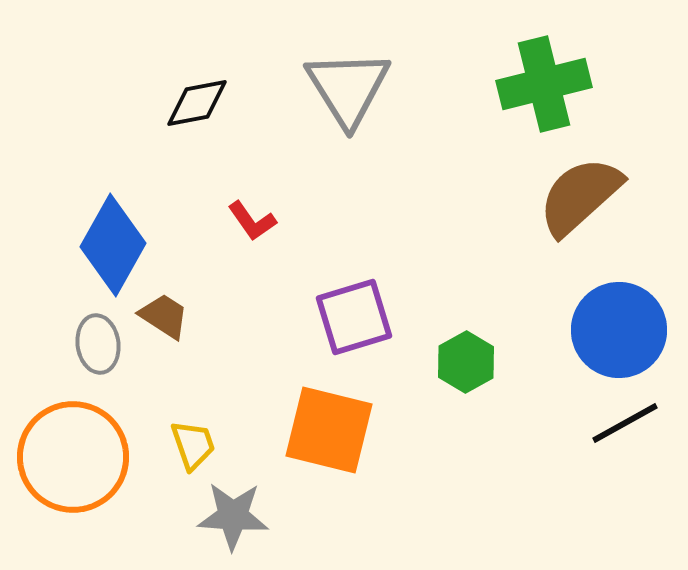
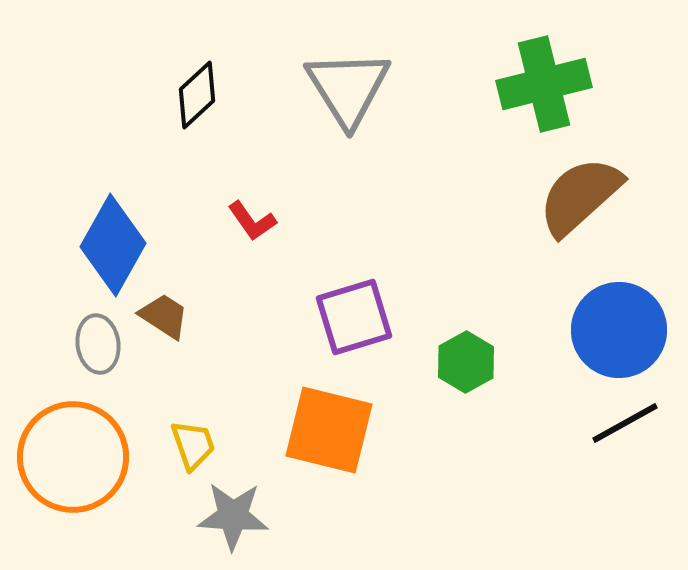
black diamond: moved 8 px up; rotated 32 degrees counterclockwise
